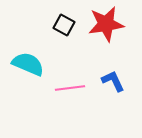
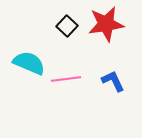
black square: moved 3 px right, 1 px down; rotated 15 degrees clockwise
cyan semicircle: moved 1 px right, 1 px up
pink line: moved 4 px left, 9 px up
